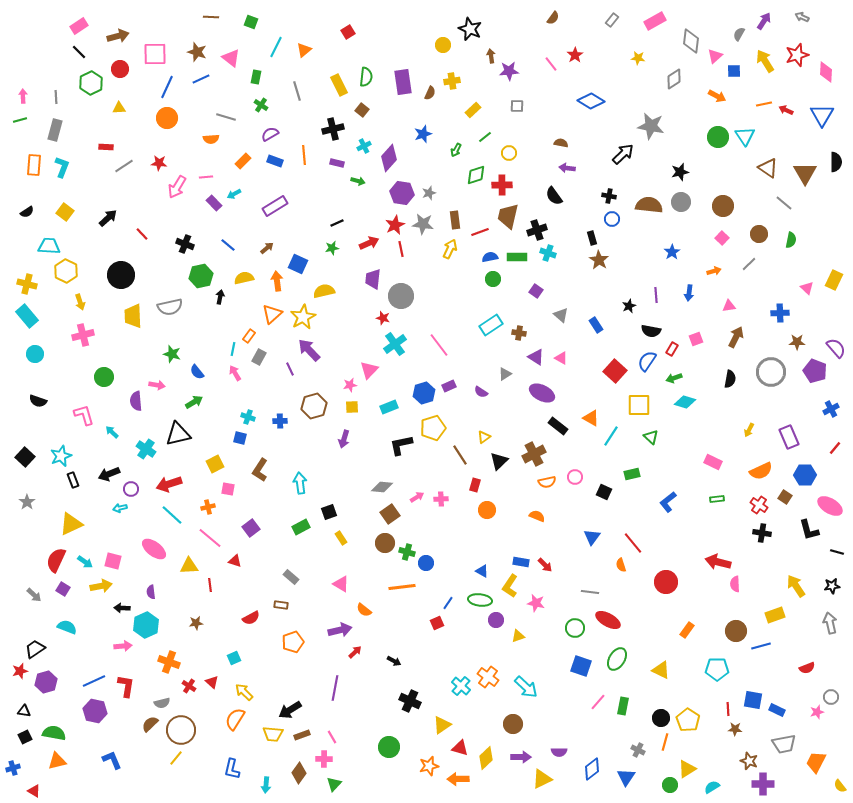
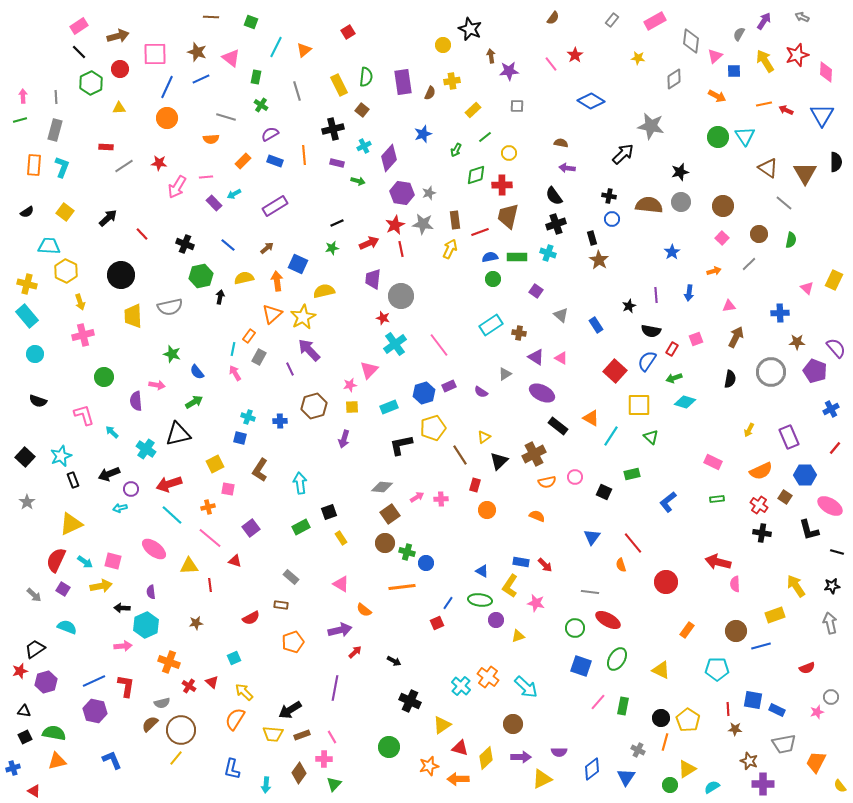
black cross at (537, 230): moved 19 px right, 6 px up
